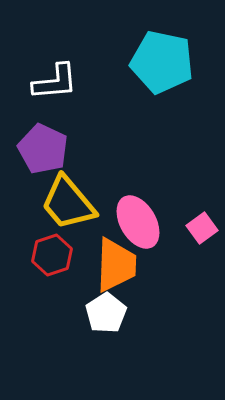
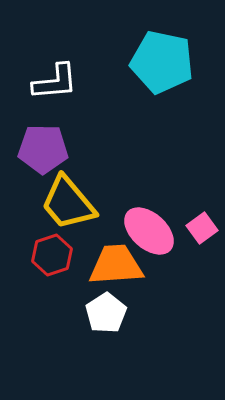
purple pentagon: rotated 24 degrees counterclockwise
pink ellipse: moved 11 px right, 9 px down; rotated 18 degrees counterclockwise
orange trapezoid: rotated 96 degrees counterclockwise
